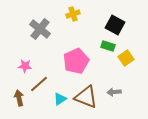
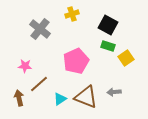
yellow cross: moved 1 px left
black square: moved 7 px left
